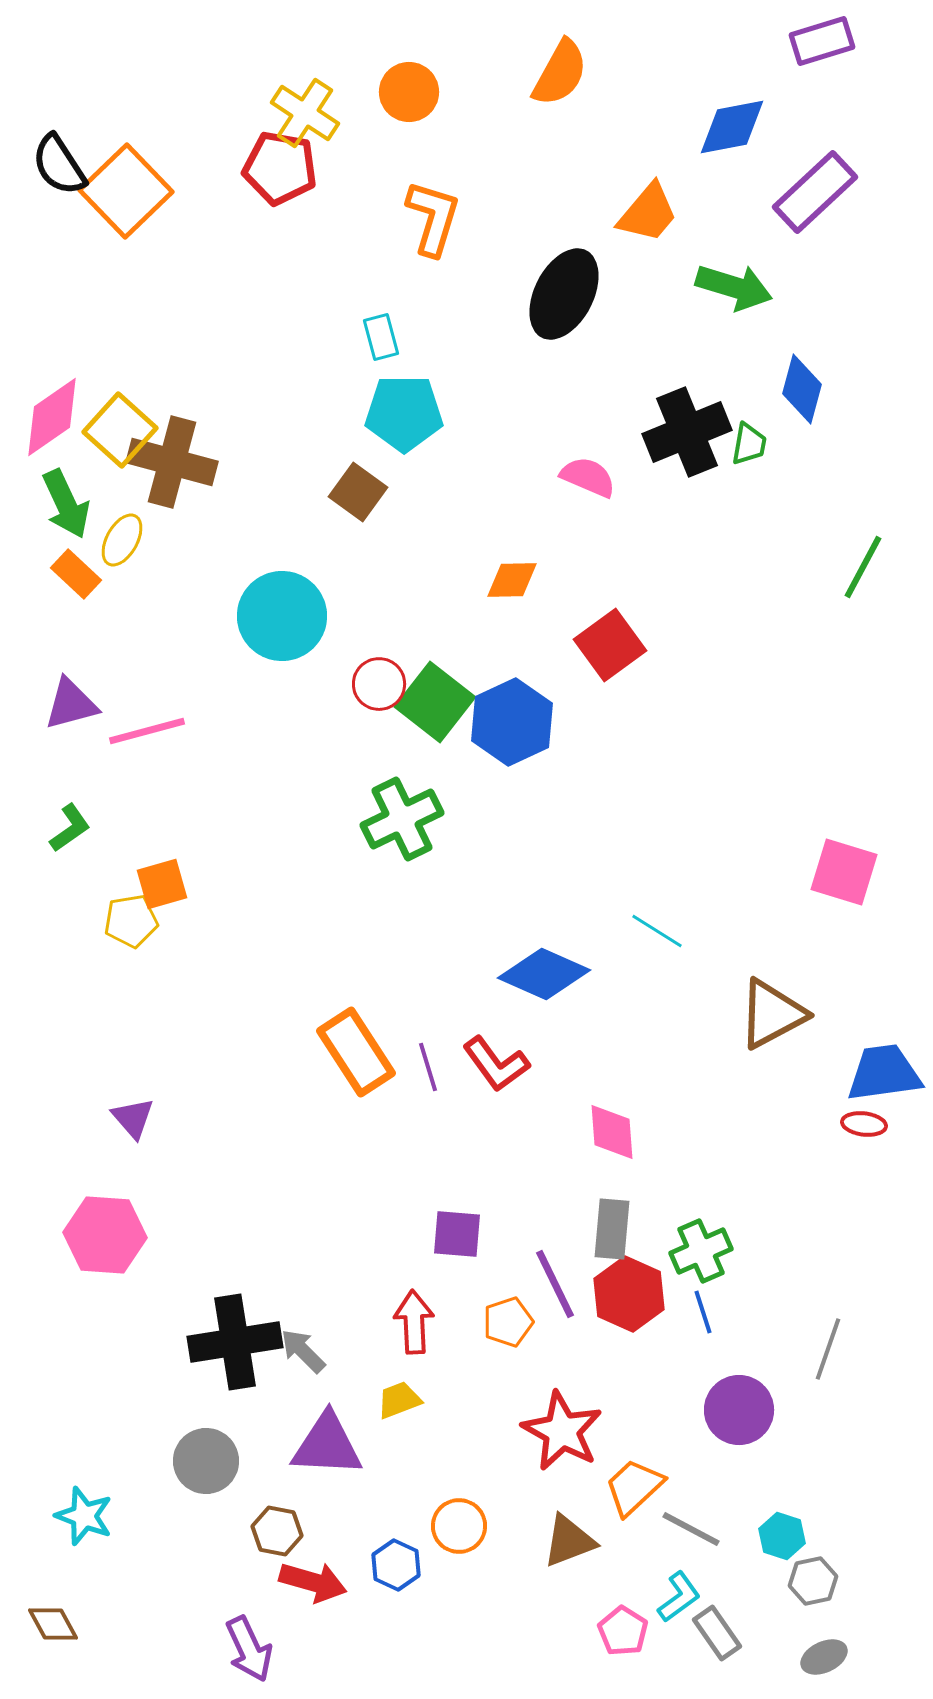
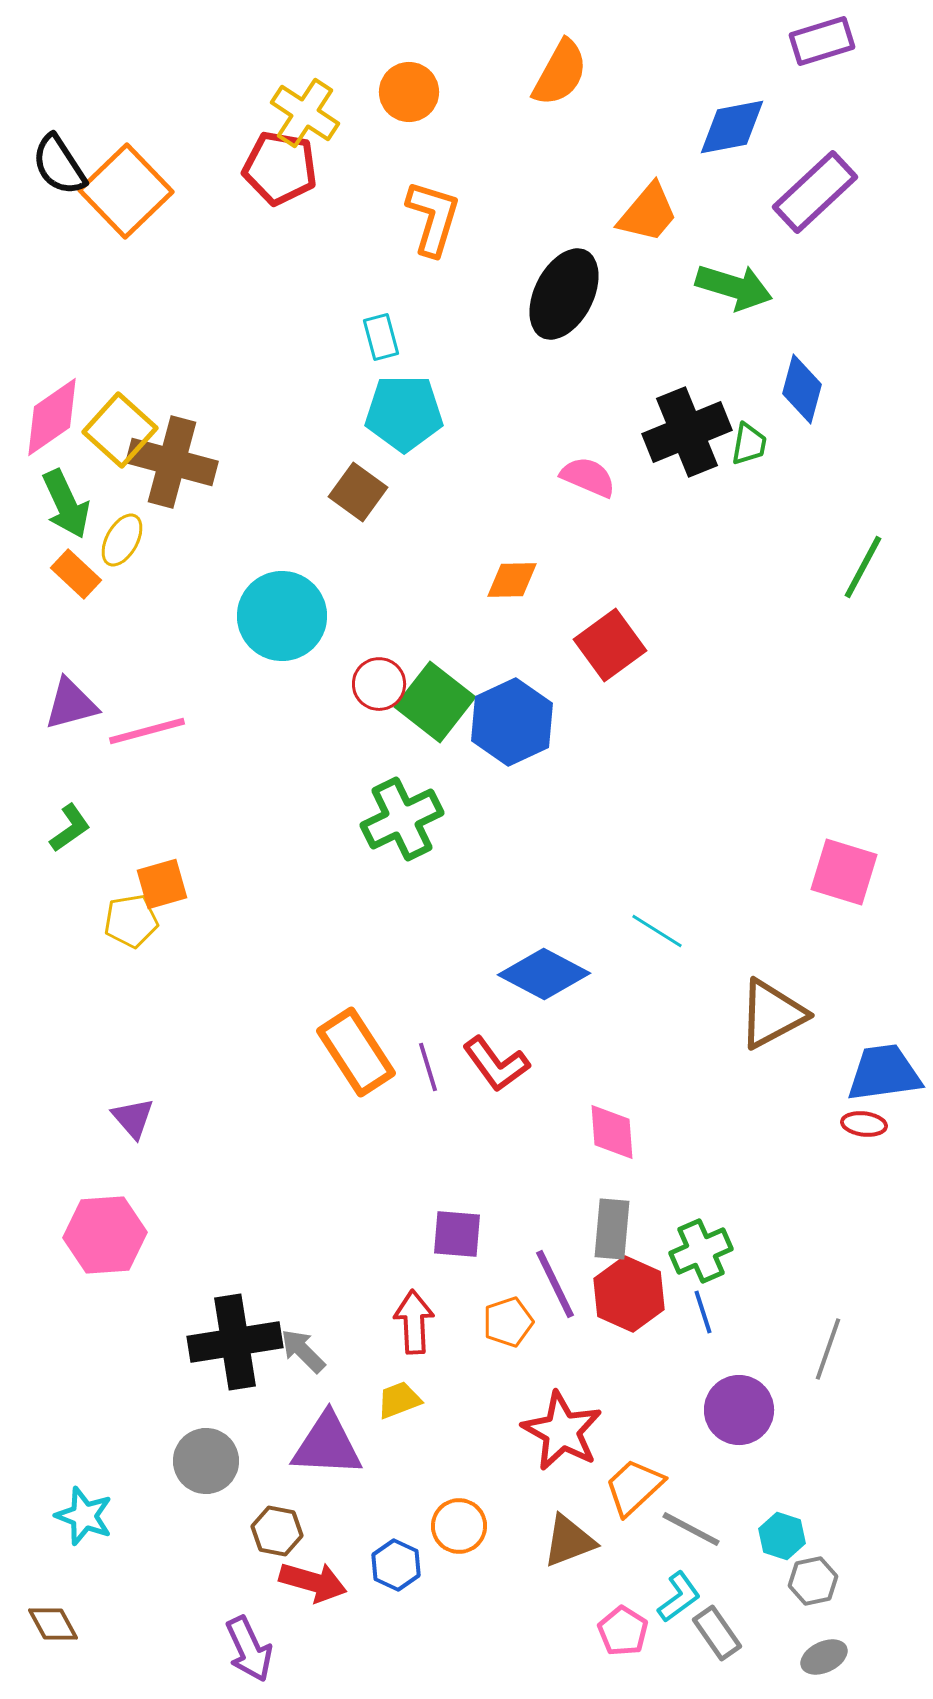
blue diamond at (544, 974): rotated 4 degrees clockwise
pink hexagon at (105, 1235): rotated 8 degrees counterclockwise
